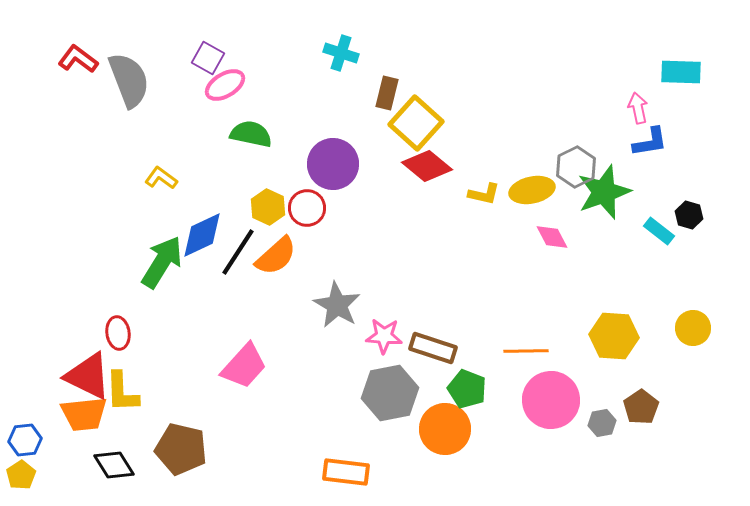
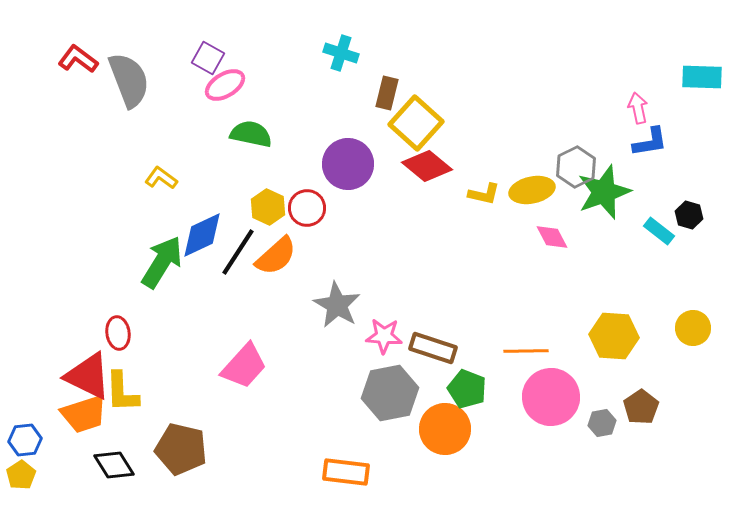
cyan rectangle at (681, 72): moved 21 px right, 5 px down
purple circle at (333, 164): moved 15 px right
pink circle at (551, 400): moved 3 px up
orange trapezoid at (84, 414): rotated 12 degrees counterclockwise
